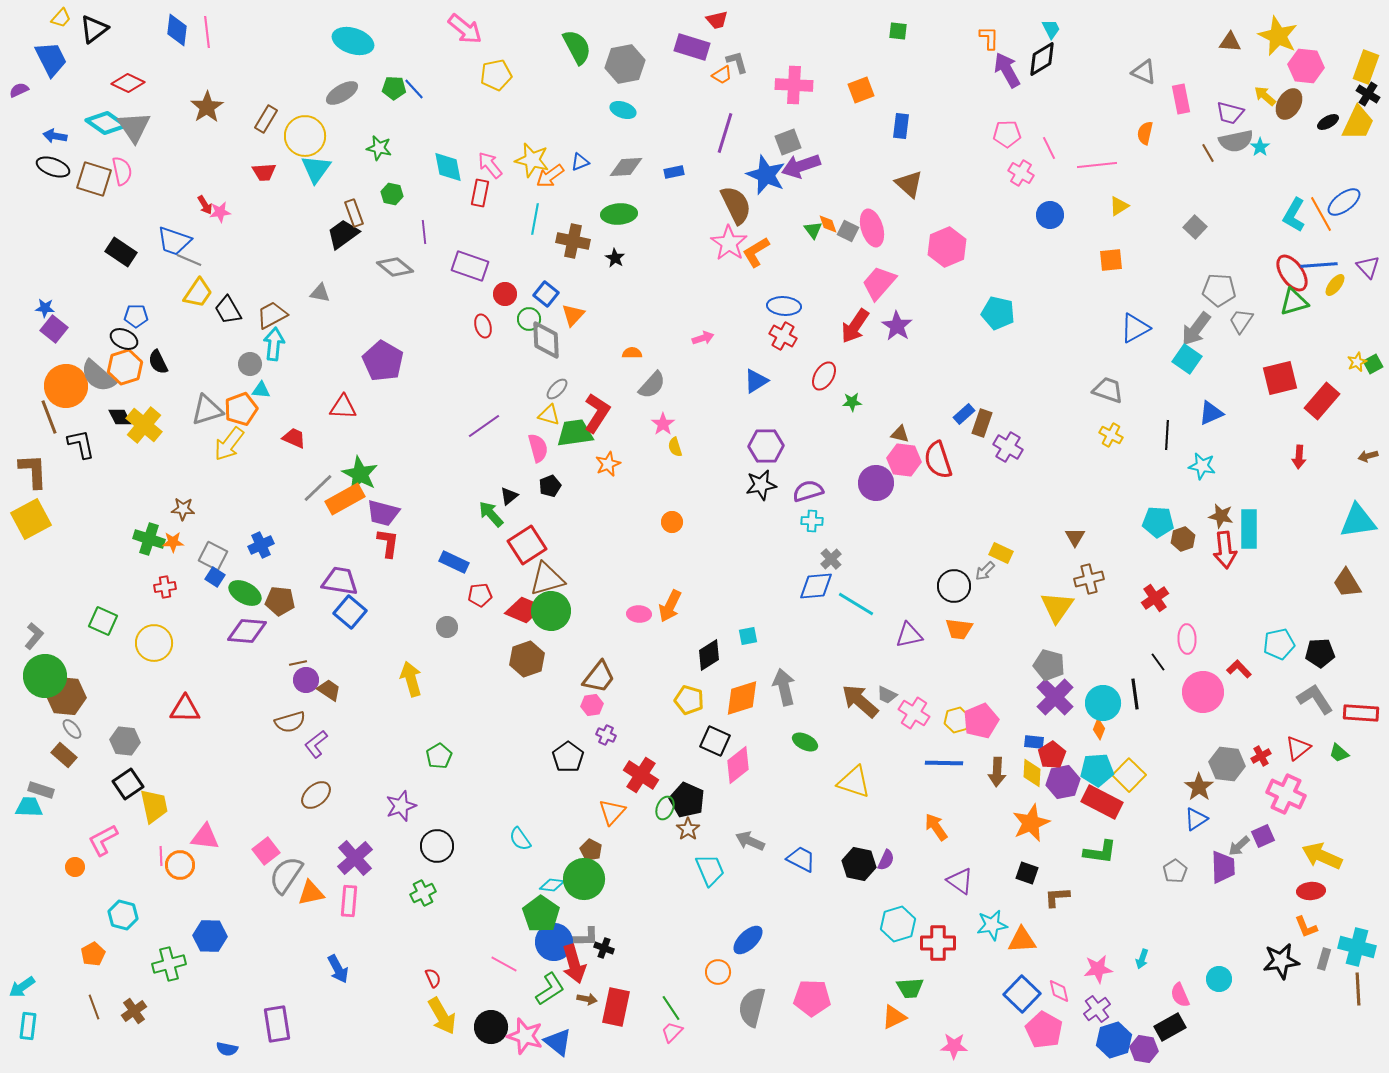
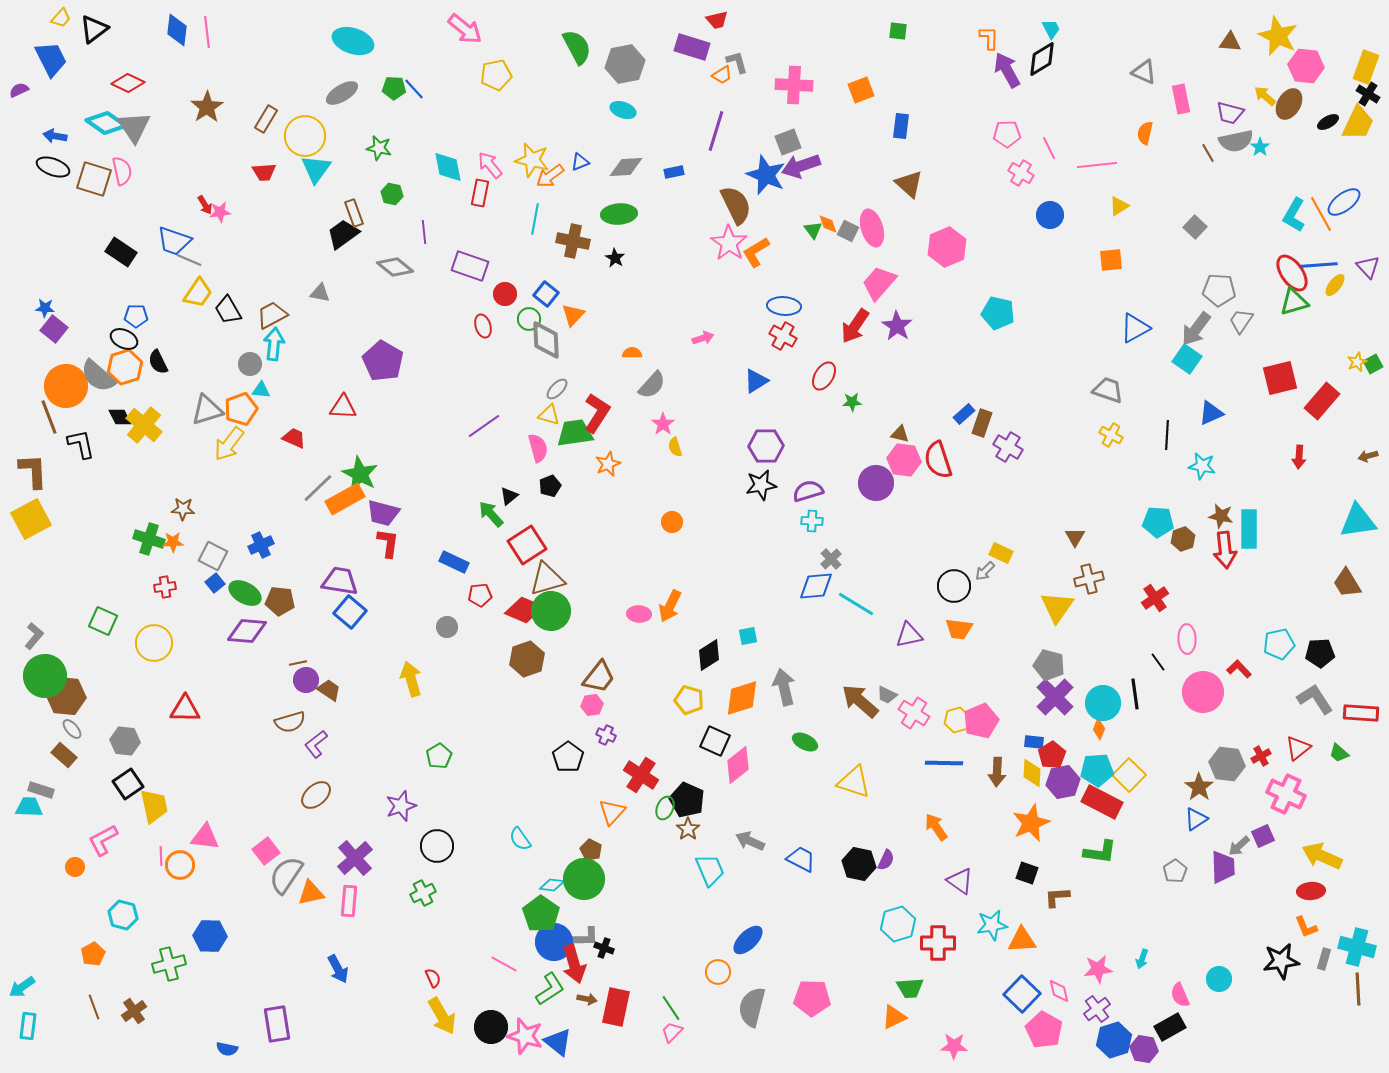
purple line at (725, 133): moved 9 px left, 2 px up
blue square at (215, 577): moved 6 px down; rotated 18 degrees clockwise
